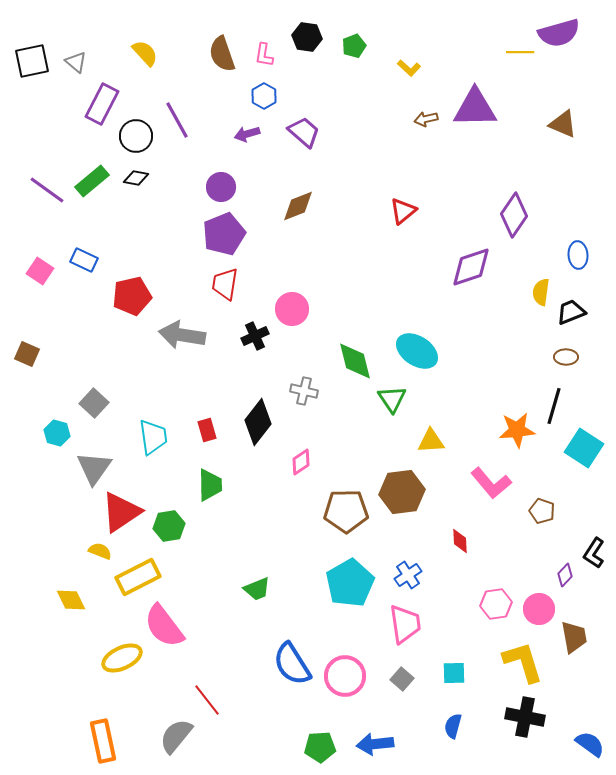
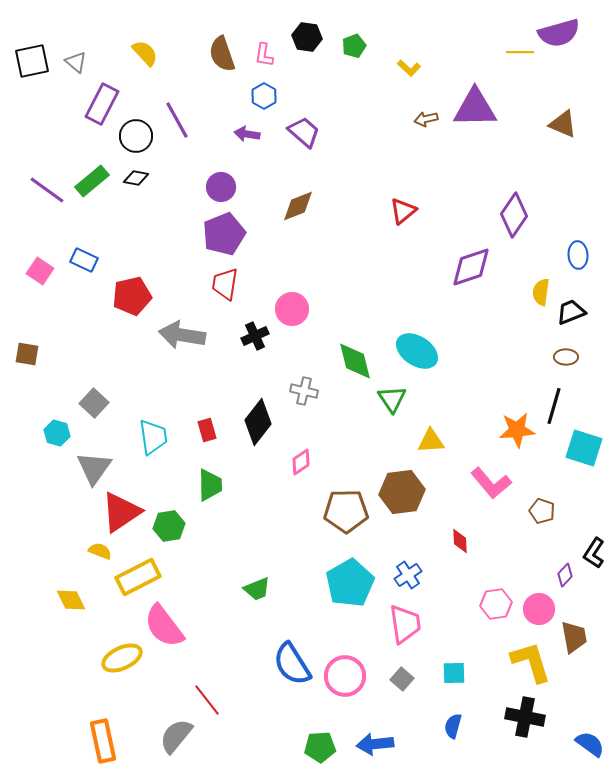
purple arrow at (247, 134): rotated 25 degrees clockwise
brown square at (27, 354): rotated 15 degrees counterclockwise
cyan square at (584, 448): rotated 15 degrees counterclockwise
yellow L-shape at (523, 662): moved 8 px right
